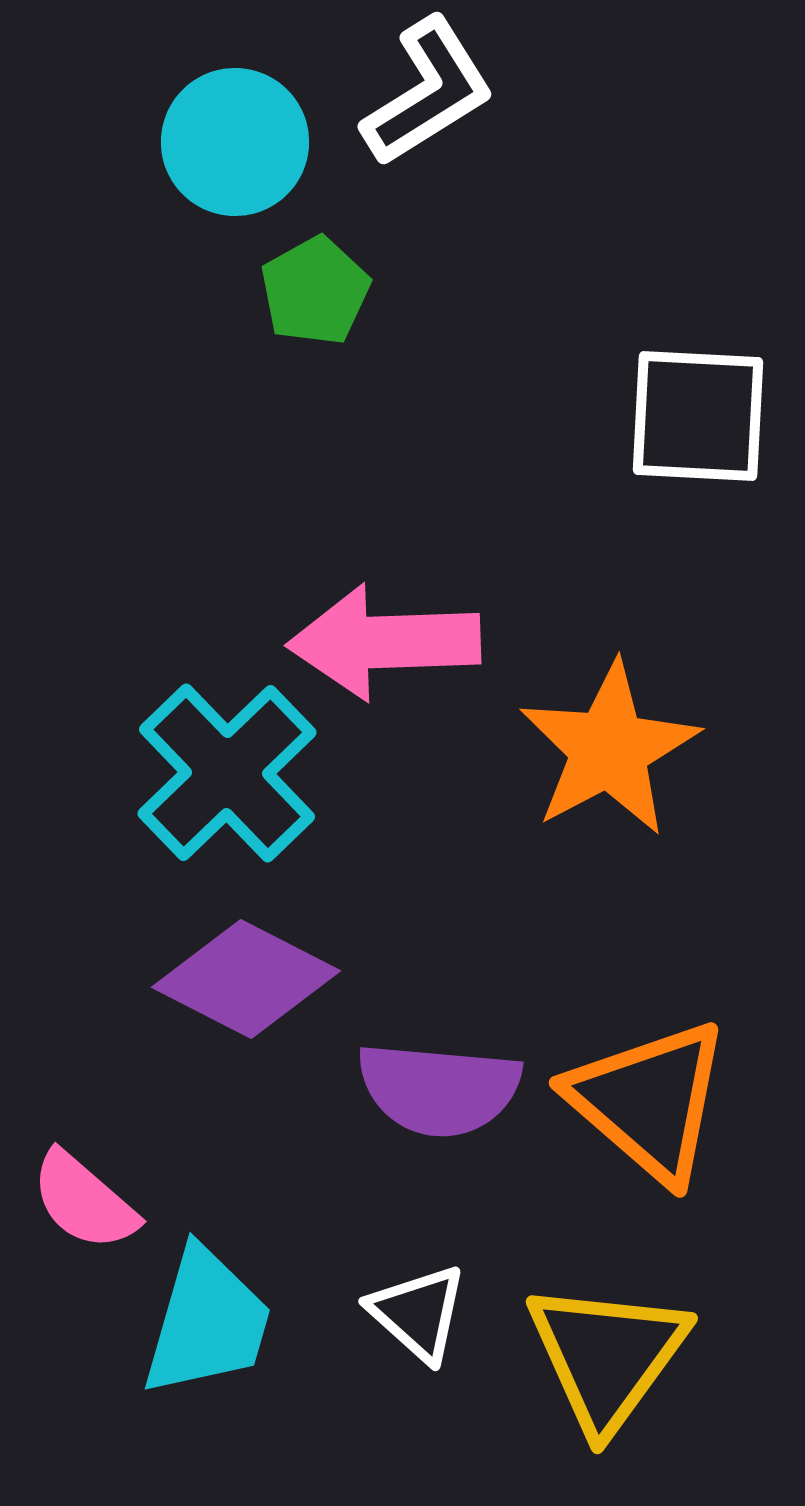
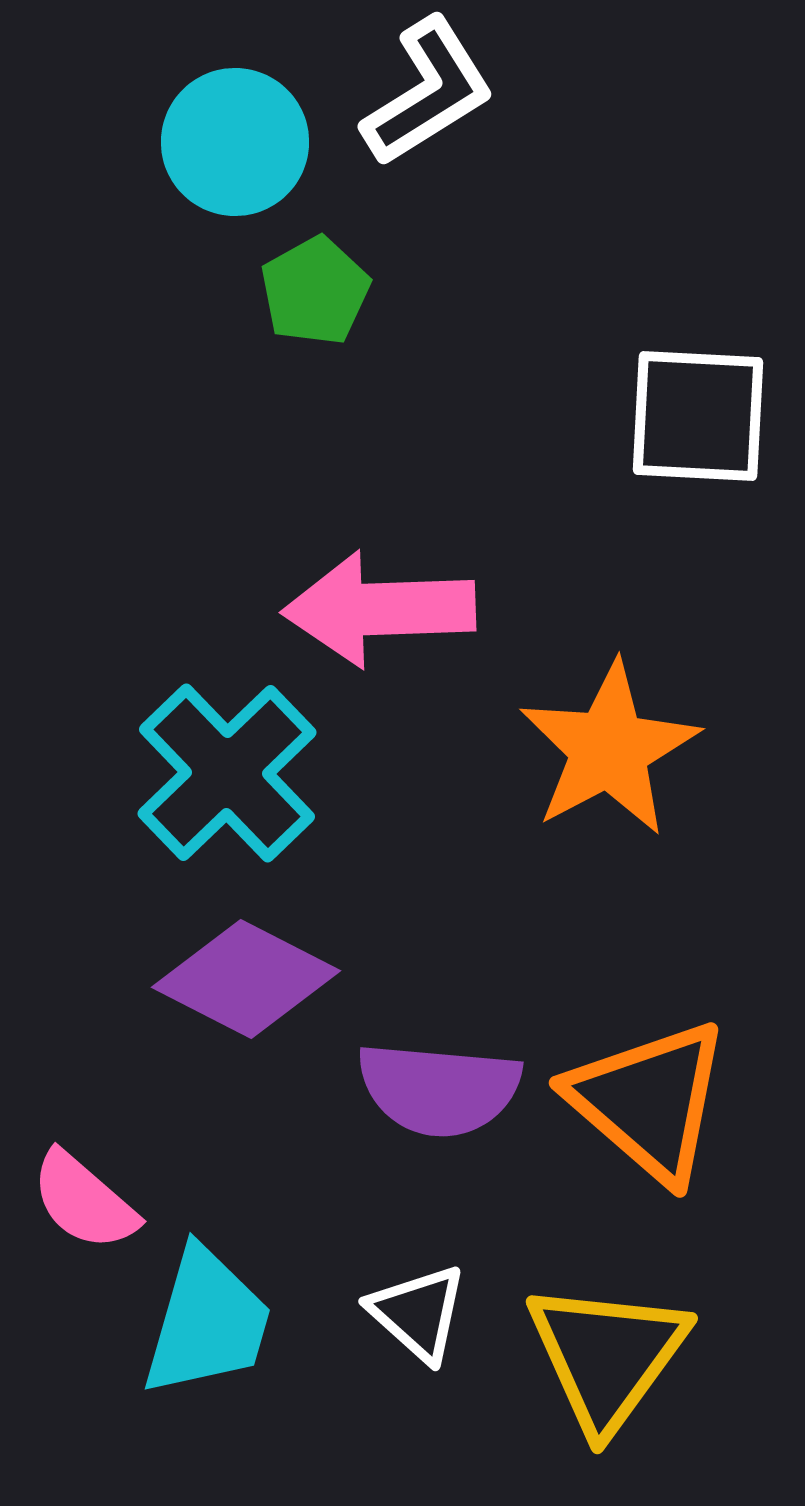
pink arrow: moved 5 px left, 33 px up
